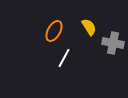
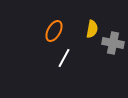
yellow semicircle: moved 3 px right, 2 px down; rotated 42 degrees clockwise
